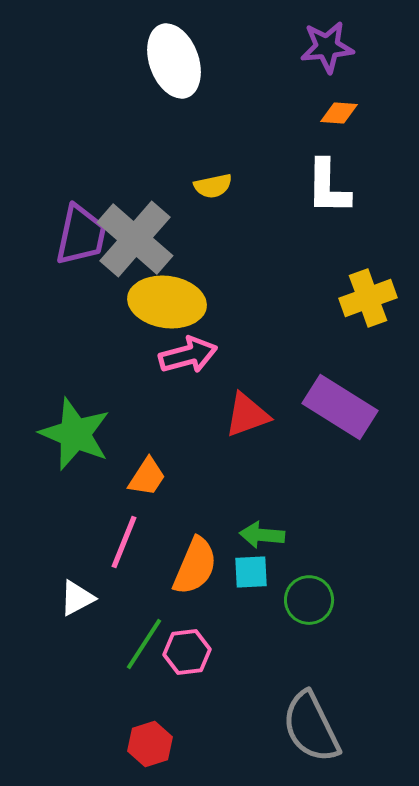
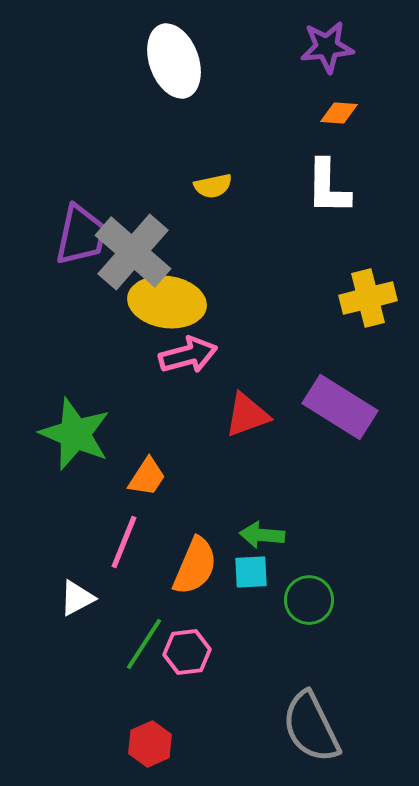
gray cross: moved 2 px left, 13 px down
yellow cross: rotated 6 degrees clockwise
red hexagon: rotated 6 degrees counterclockwise
